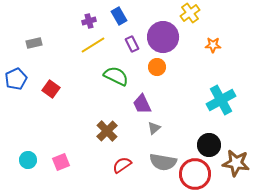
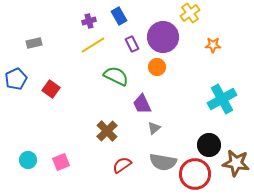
cyan cross: moved 1 px right, 1 px up
